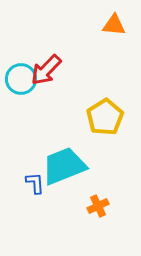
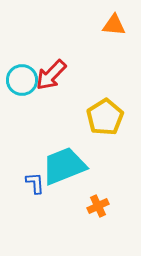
red arrow: moved 5 px right, 5 px down
cyan circle: moved 1 px right, 1 px down
